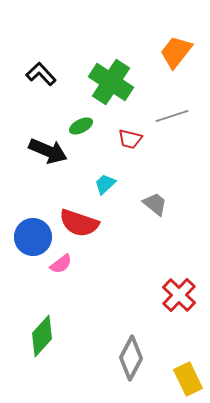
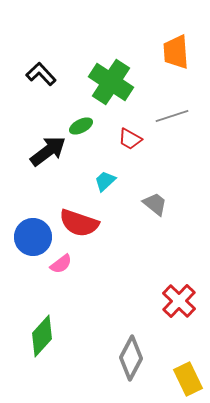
orange trapezoid: rotated 42 degrees counterclockwise
red trapezoid: rotated 15 degrees clockwise
black arrow: rotated 60 degrees counterclockwise
cyan trapezoid: moved 3 px up
red cross: moved 6 px down
